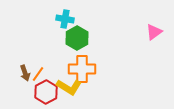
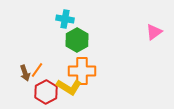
green hexagon: moved 2 px down
orange cross: moved 2 px down
orange line: moved 1 px left, 4 px up
